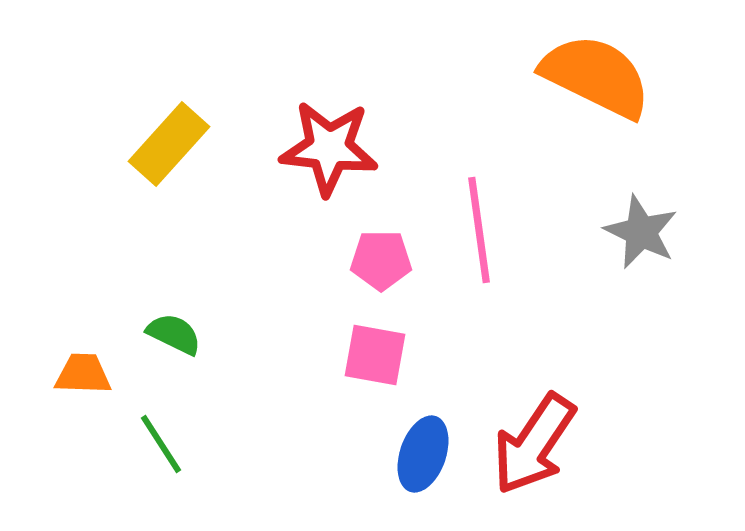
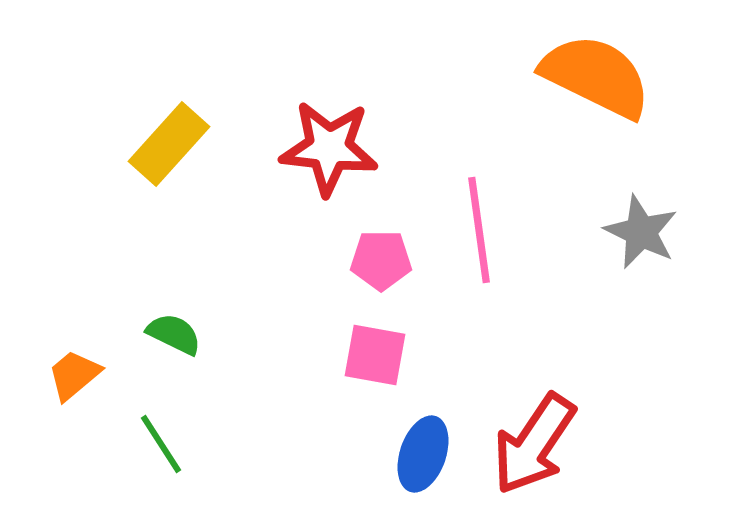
orange trapezoid: moved 9 px left, 1 px down; rotated 42 degrees counterclockwise
